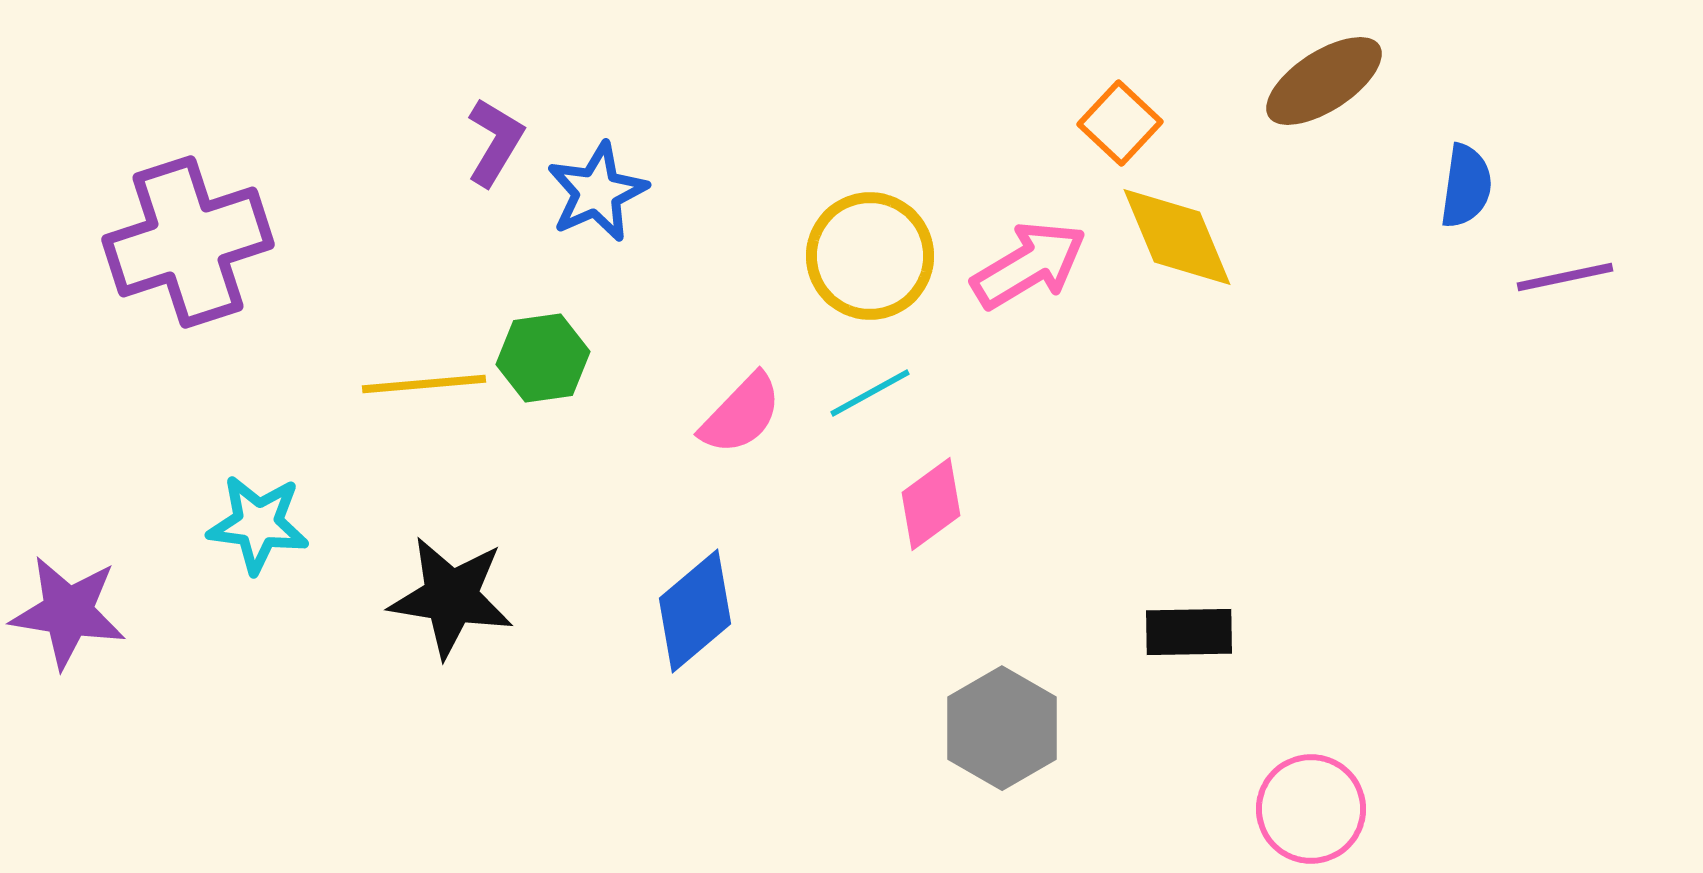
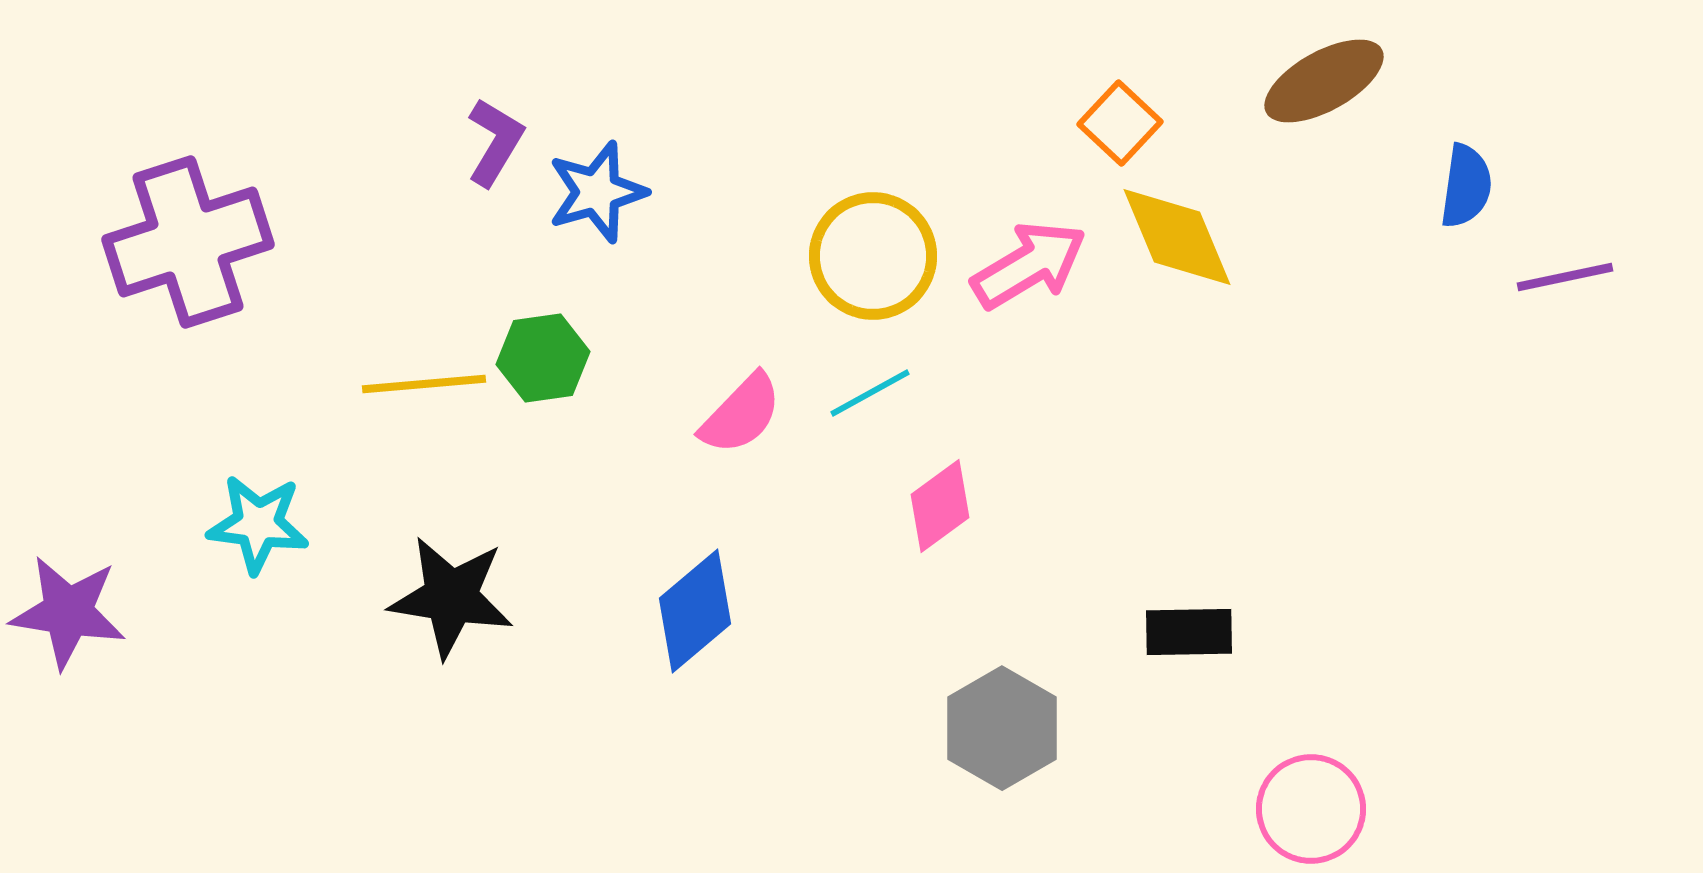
brown ellipse: rotated 4 degrees clockwise
blue star: rotated 8 degrees clockwise
yellow circle: moved 3 px right
pink diamond: moved 9 px right, 2 px down
